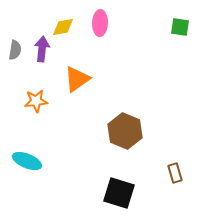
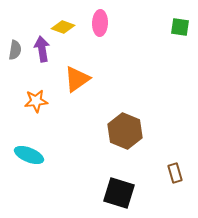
yellow diamond: rotated 30 degrees clockwise
purple arrow: rotated 15 degrees counterclockwise
cyan ellipse: moved 2 px right, 6 px up
